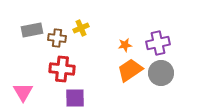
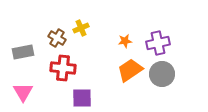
gray rectangle: moved 9 px left, 22 px down
brown cross: rotated 24 degrees clockwise
orange star: moved 4 px up
red cross: moved 1 px right, 1 px up
gray circle: moved 1 px right, 1 px down
purple square: moved 7 px right
